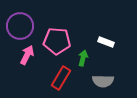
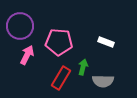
pink pentagon: moved 2 px right, 1 px down
green arrow: moved 9 px down
